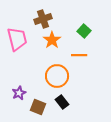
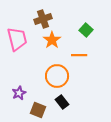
green square: moved 2 px right, 1 px up
brown square: moved 3 px down
